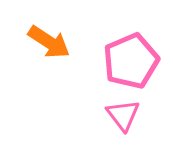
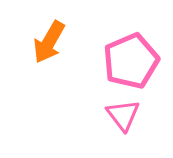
orange arrow: rotated 87 degrees clockwise
